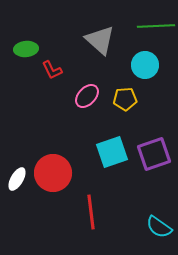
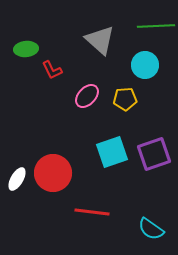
red line: moved 1 px right; rotated 76 degrees counterclockwise
cyan semicircle: moved 8 px left, 2 px down
